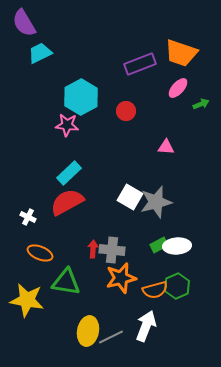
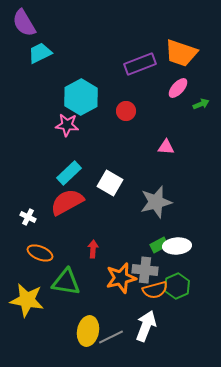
white square: moved 20 px left, 14 px up
gray cross: moved 33 px right, 20 px down
